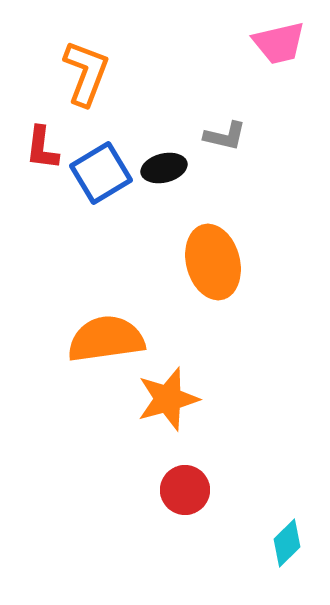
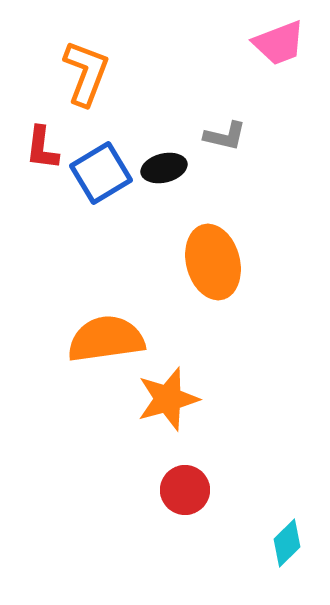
pink trapezoid: rotated 8 degrees counterclockwise
